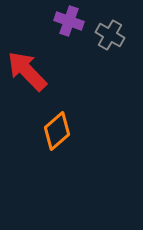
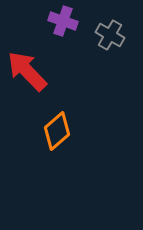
purple cross: moved 6 px left
